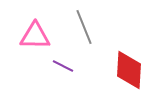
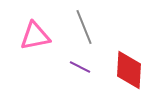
pink triangle: rotated 12 degrees counterclockwise
purple line: moved 17 px right, 1 px down
